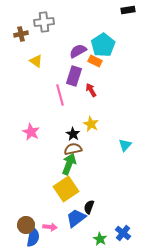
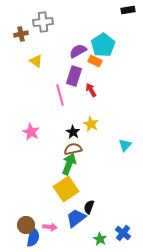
gray cross: moved 1 px left
black star: moved 2 px up
